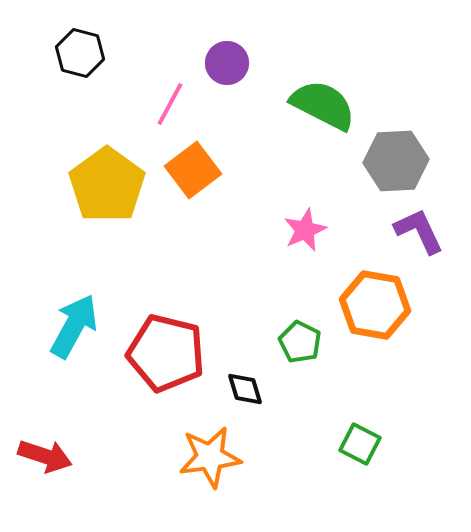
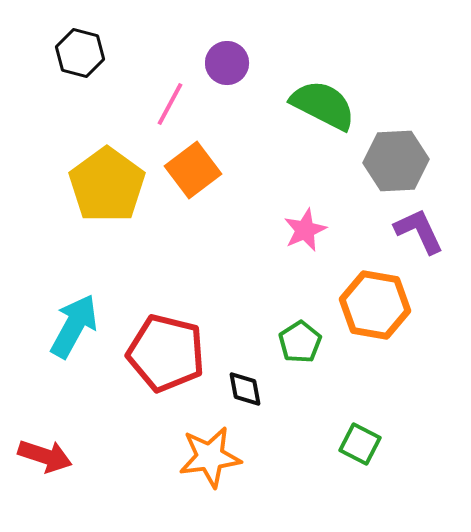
green pentagon: rotated 12 degrees clockwise
black diamond: rotated 6 degrees clockwise
